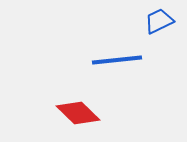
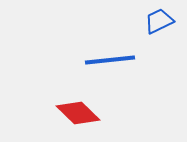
blue line: moved 7 px left
